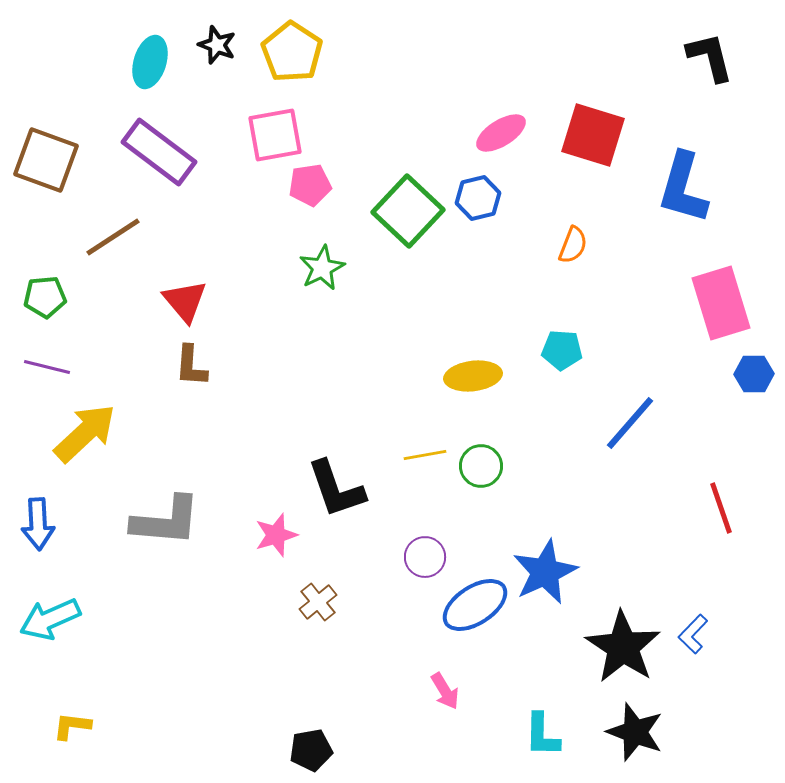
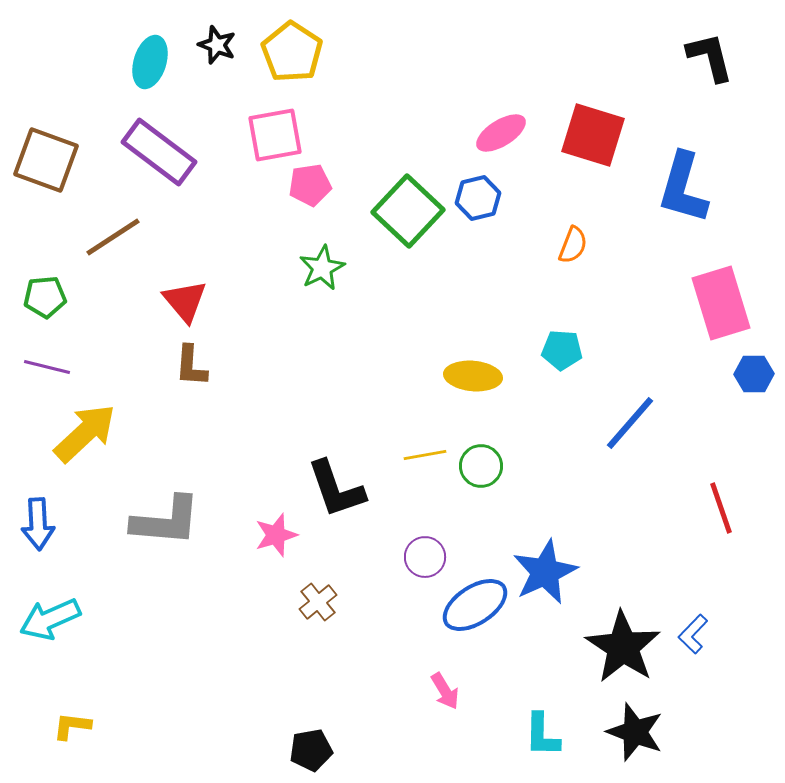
yellow ellipse at (473, 376): rotated 12 degrees clockwise
